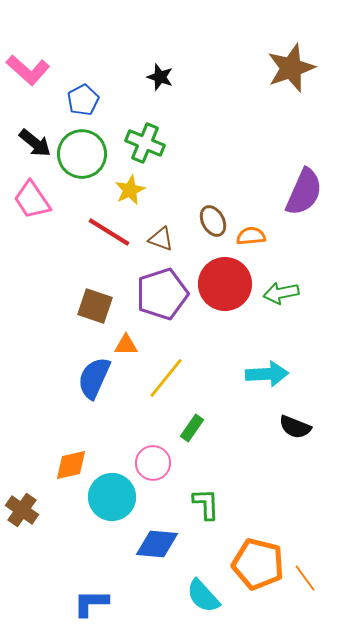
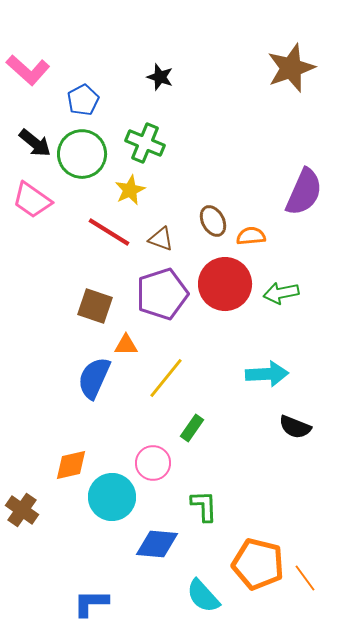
pink trapezoid: rotated 21 degrees counterclockwise
green L-shape: moved 2 px left, 2 px down
